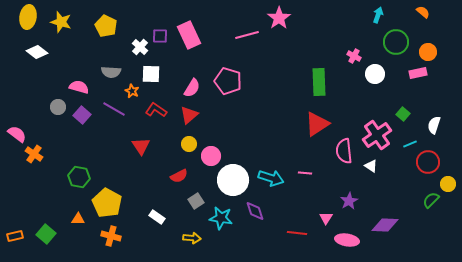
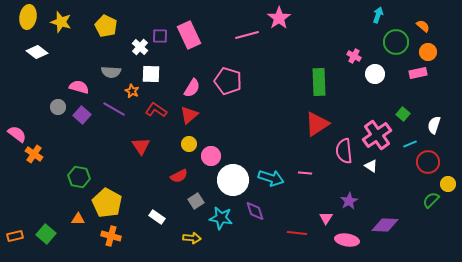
orange semicircle at (423, 12): moved 14 px down
